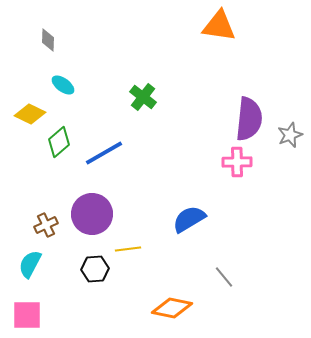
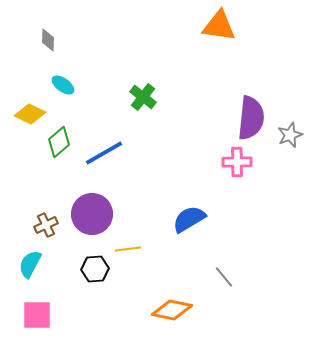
purple semicircle: moved 2 px right, 1 px up
orange diamond: moved 2 px down
pink square: moved 10 px right
